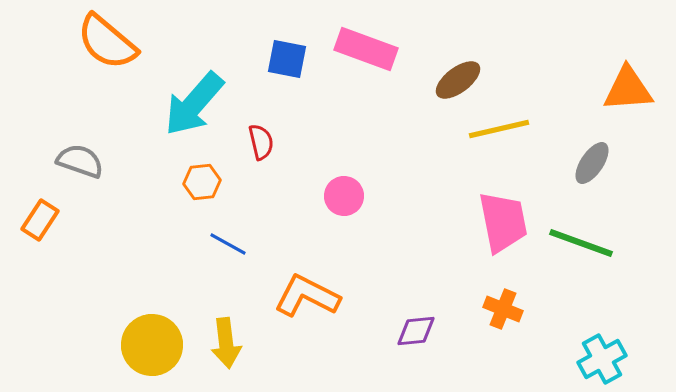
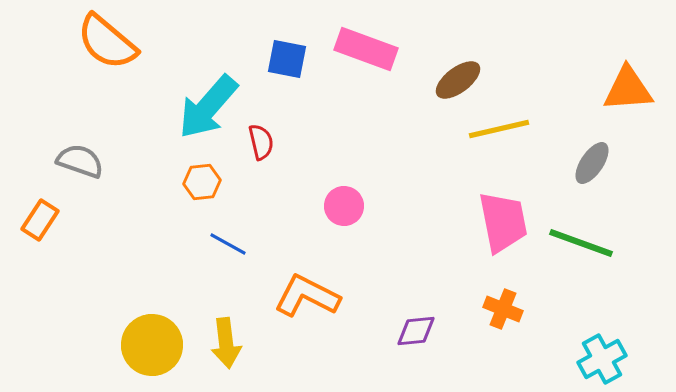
cyan arrow: moved 14 px right, 3 px down
pink circle: moved 10 px down
